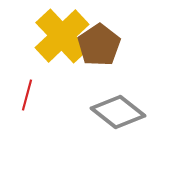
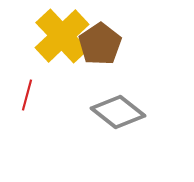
brown pentagon: moved 1 px right, 1 px up
